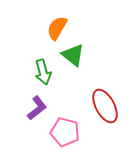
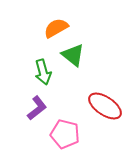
orange semicircle: moved 1 px left; rotated 30 degrees clockwise
red ellipse: rotated 28 degrees counterclockwise
pink pentagon: moved 2 px down
